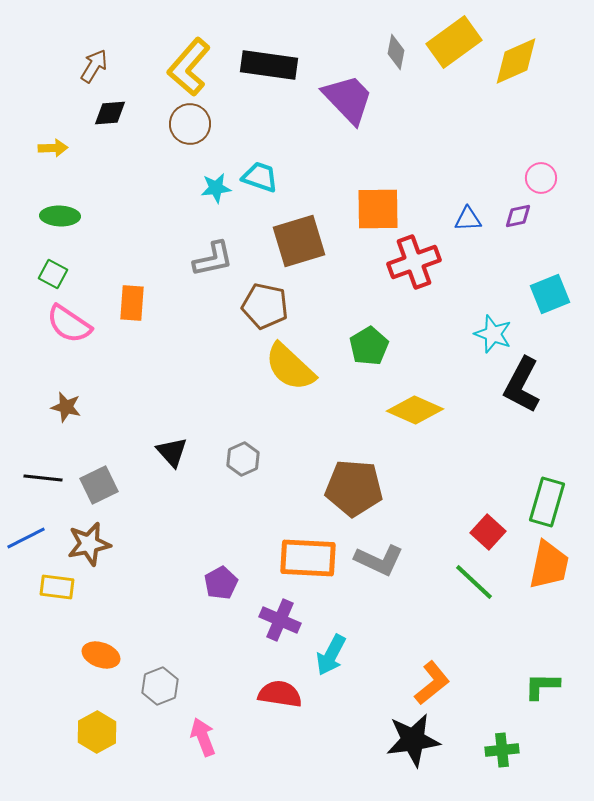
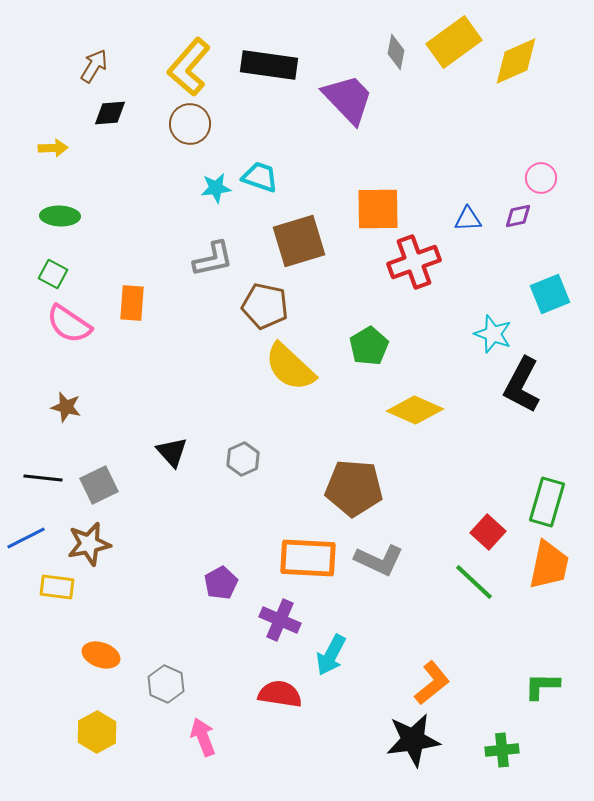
gray hexagon at (160, 686): moved 6 px right, 2 px up; rotated 15 degrees counterclockwise
